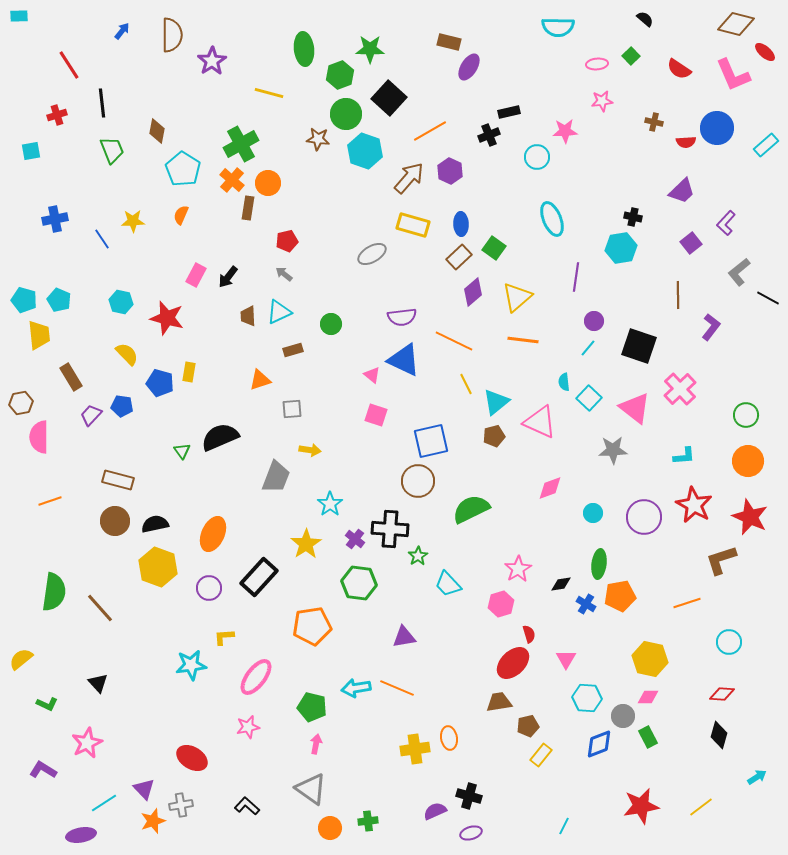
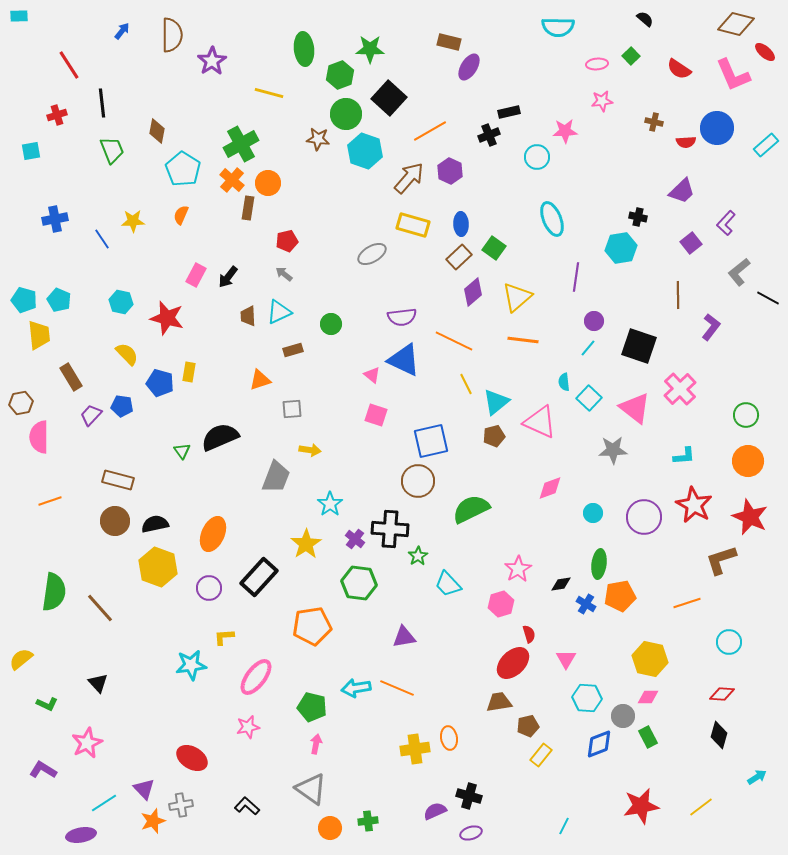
black cross at (633, 217): moved 5 px right
